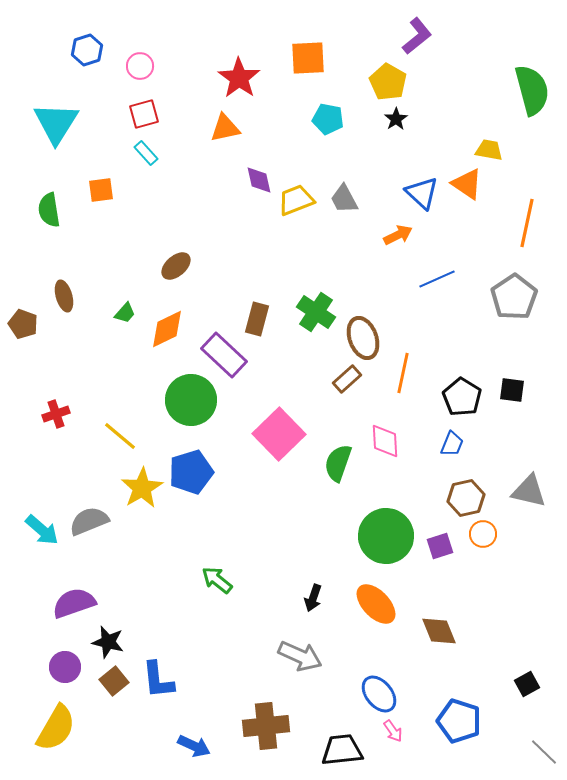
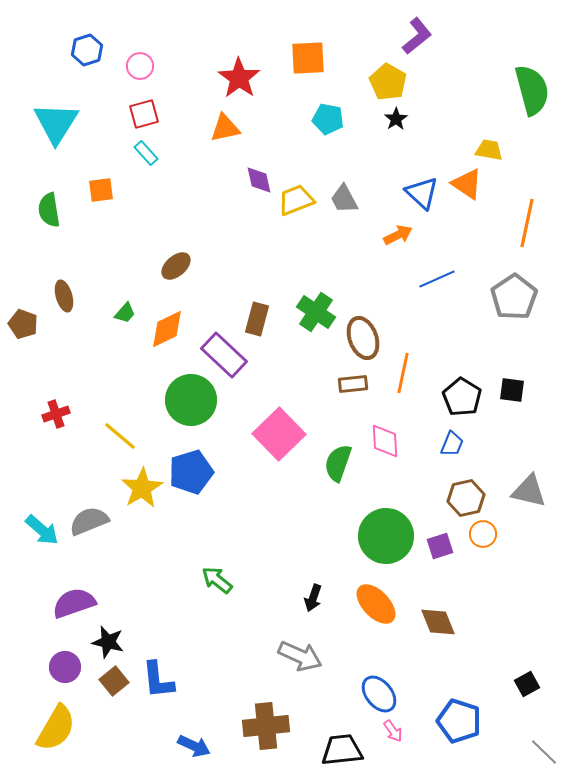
brown rectangle at (347, 379): moved 6 px right, 5 px down; rotated 36 degrees clockwise
brown diamond at (439, 631): moved 1 px left, 9 px up
